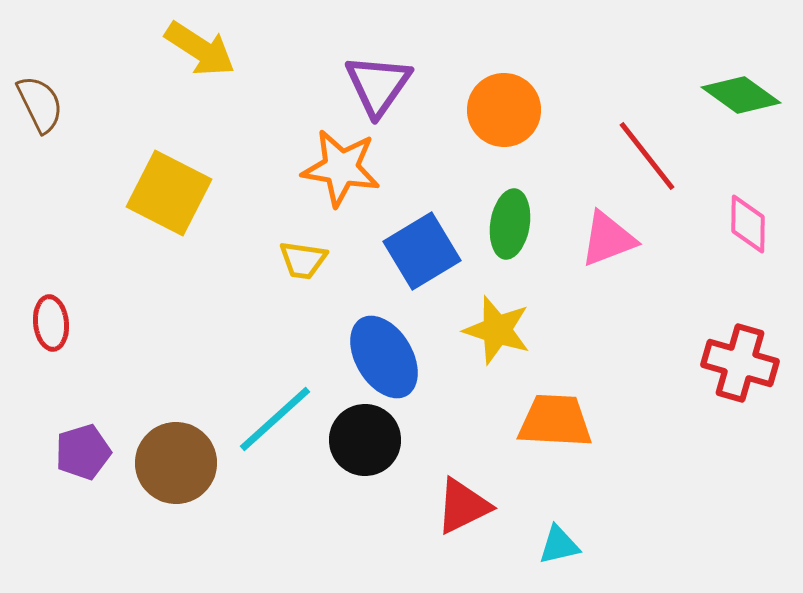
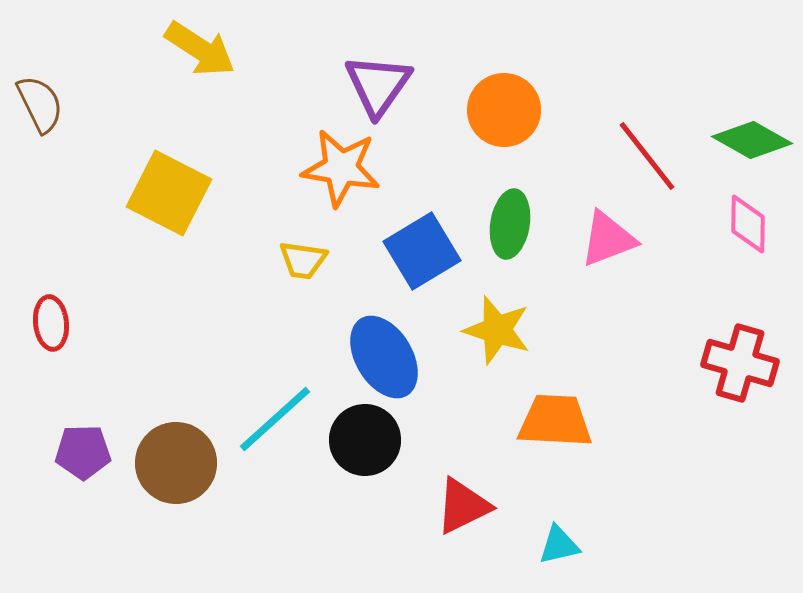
green diamond: moved 11 px right, 45 px down; rotated 6 degrees counterclockwise
purple pentagon: rotated 16 degrees clockwise
